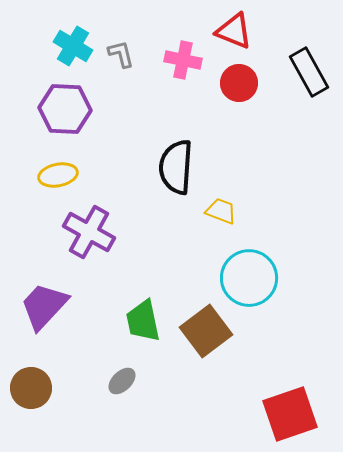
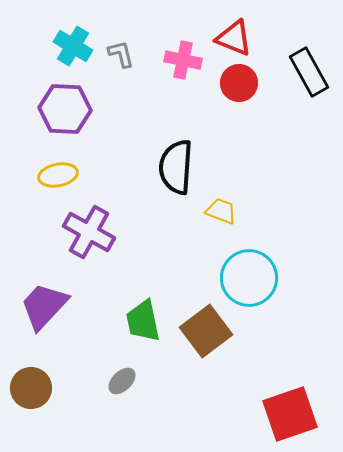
red triangle: moved 7 px down
